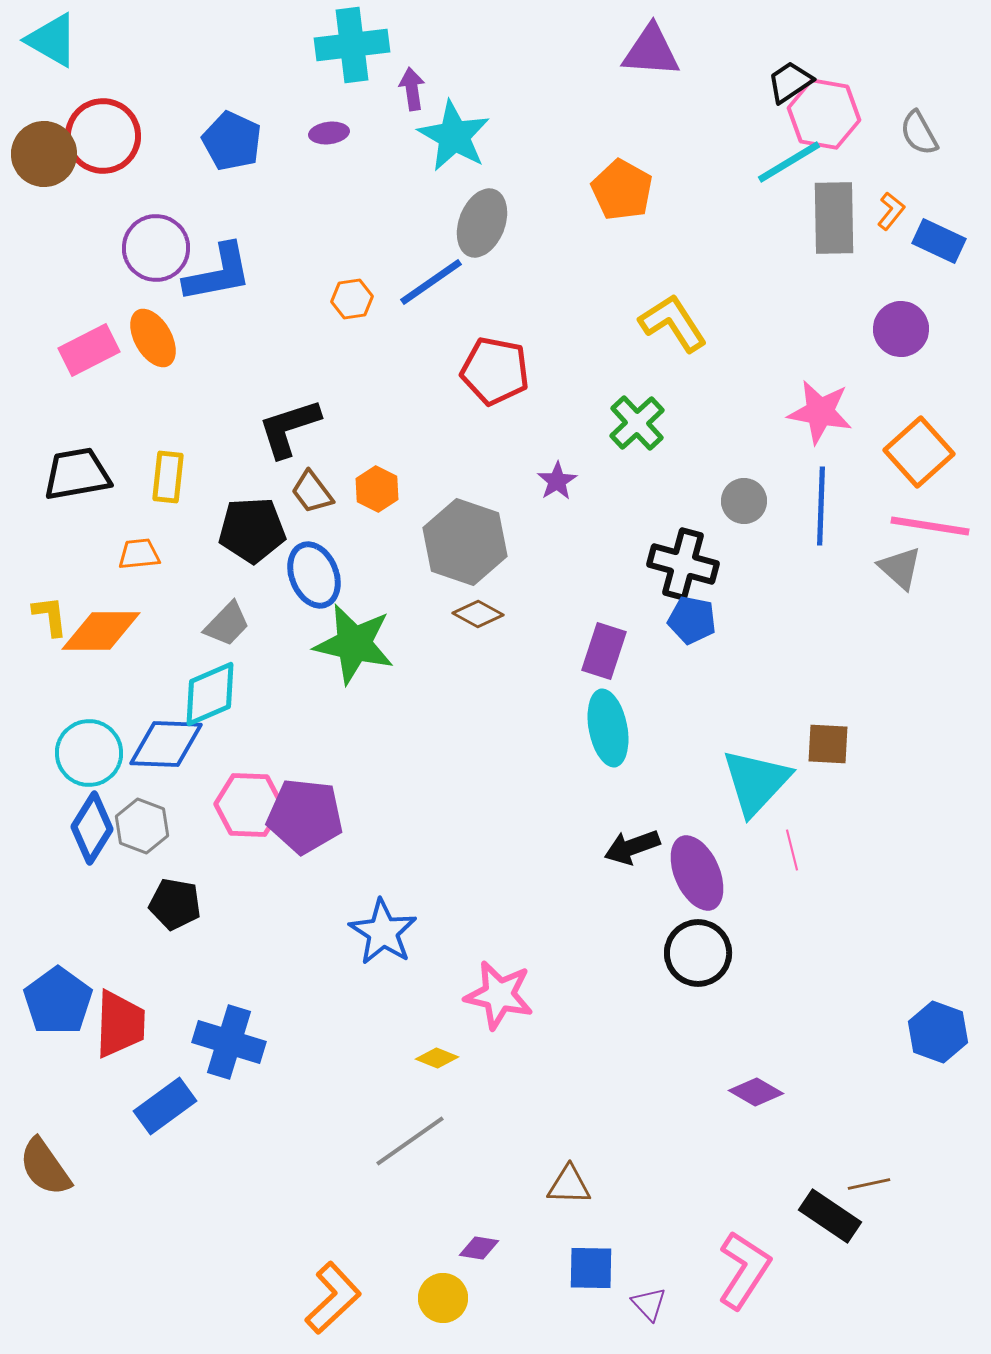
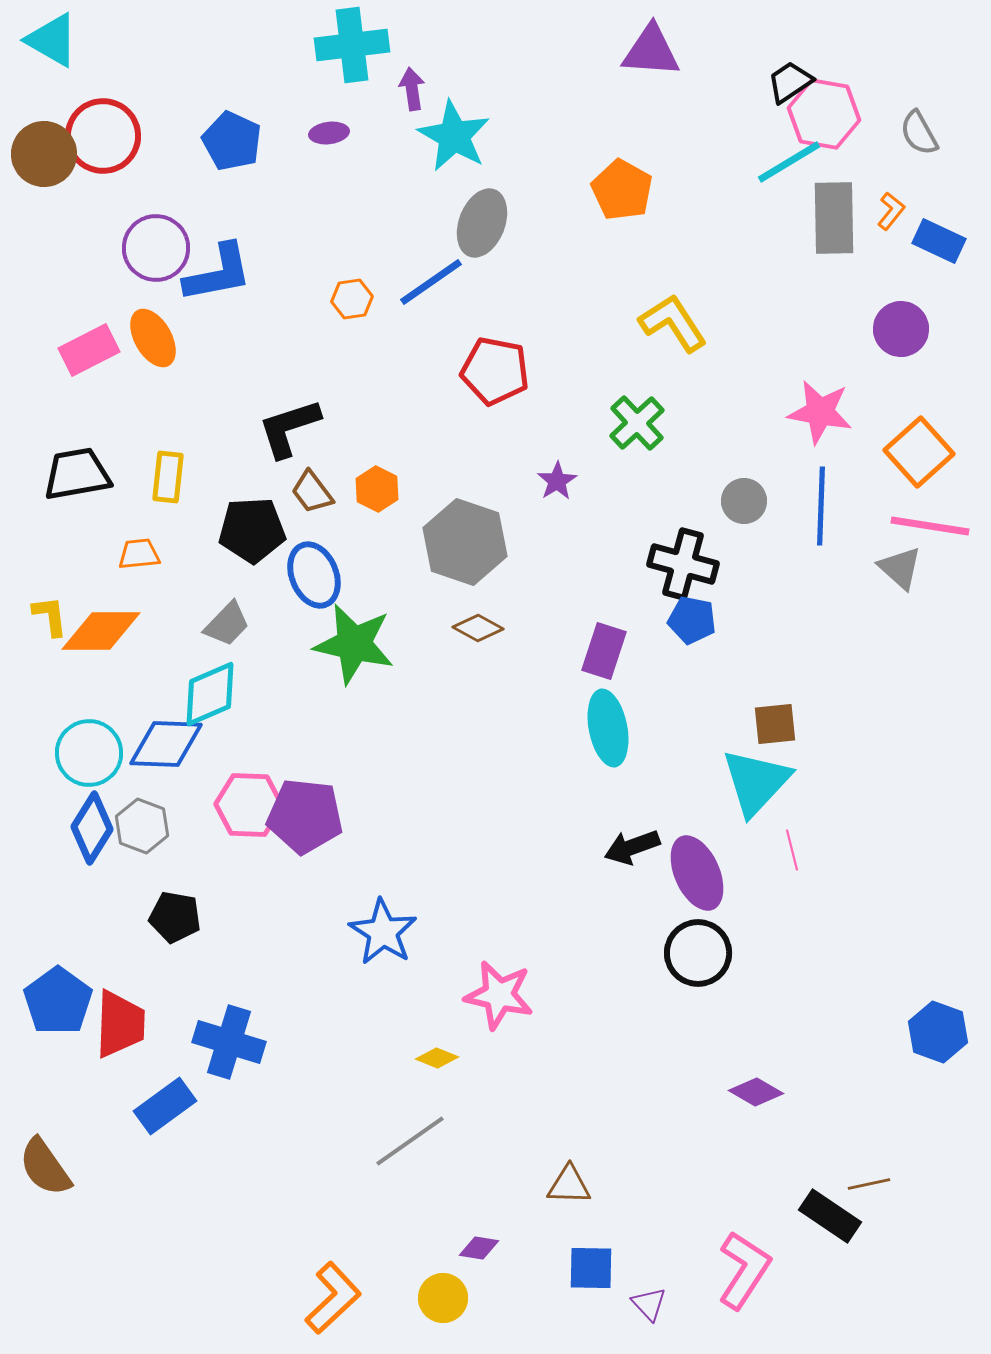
brown diamond at (478, 614): moved 14 px down
brown square at (828, 744): moved 53 px left, 20 px up; rotated 9 degrees counterclockwise
black pentagon at (175, 904): moved 13 px down
